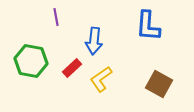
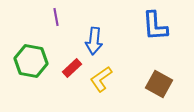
blue L-shape: moved 7 px right; rotated 8 degrees counterclockwise
